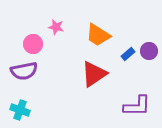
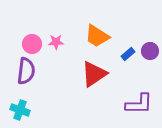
pink star: moved 15 px down; rotated 14 degrees counterclockwise
orange trapezoid: moved 1 px left, 1 px down
pink circle: moved 1 px left
purple circle: moved 1 px right
purple semicircle: moved 2 px right; rotated 72 degrees counterclockwise
purple L-shape: moved 2 px right, 2 px up
